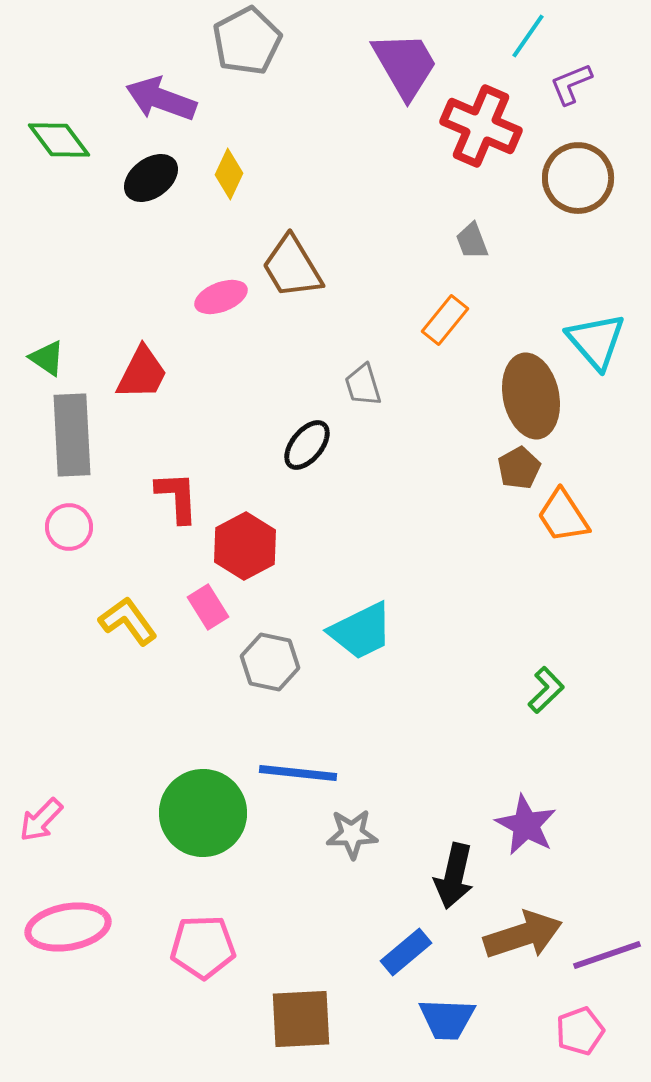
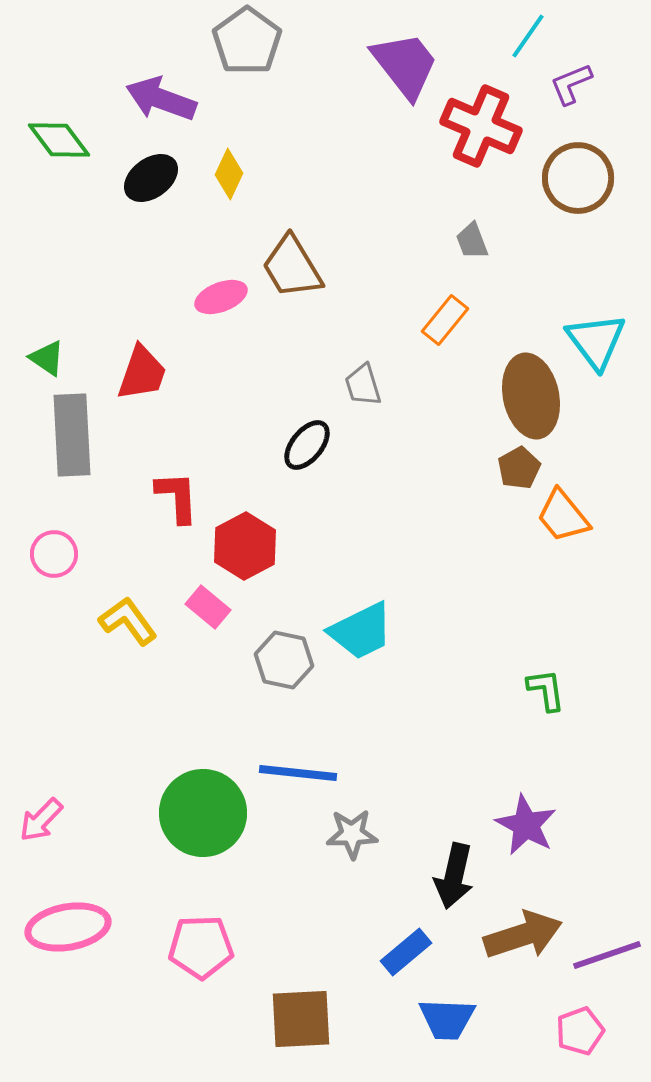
gray pentagon at (247, 41): rotated 8 degrees counterclockwise
purple trapezoid at (405, 65): rotated 8 degrees counterclockwise
cyan triangle at (596, 341): rotated 4 degrees clockwise
red trapezoid at (142, 373): rotated 8 degrees counterclockwise
orange trapezoid at (563, 516): rotated 6 degrees counterclockwise
pink circle at (69, 527): moved 15 px left, 27 px down
pink rectangle at (208, 607): rotated 18 degrees counterclockwise
gray hexagon at (270, 662): moved 14 px right, 2 px up
green L-shape at (546, 690): rotated 54 degrees counterclockwise
pink pentagon at (203, 947): moved 2 px left
